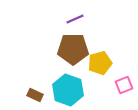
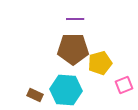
purple line: rotated 24 degrees clockwise
cyan hexagon: moved 2 px left; rotated 16 degrees counterclockwise
